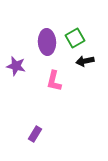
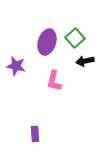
green square: rotated 12 degrees counterclockwise
purple ellipse: rotated 20 degrees clockwise
purple rectangle: rotated 35 degrees counterclockwise
